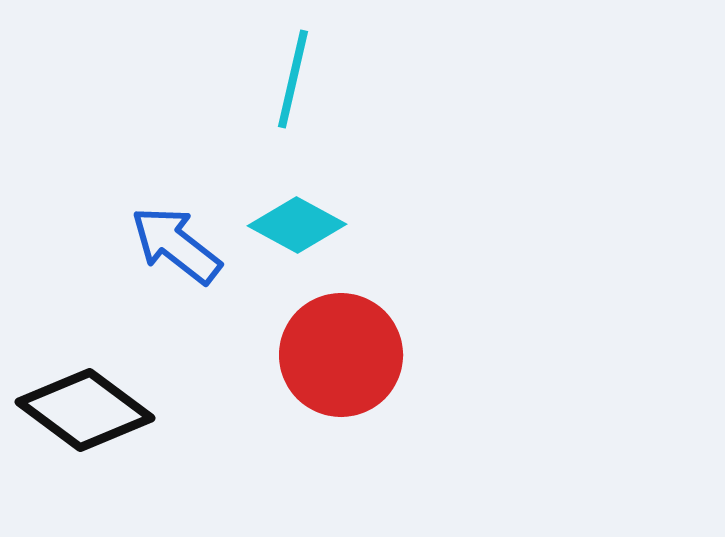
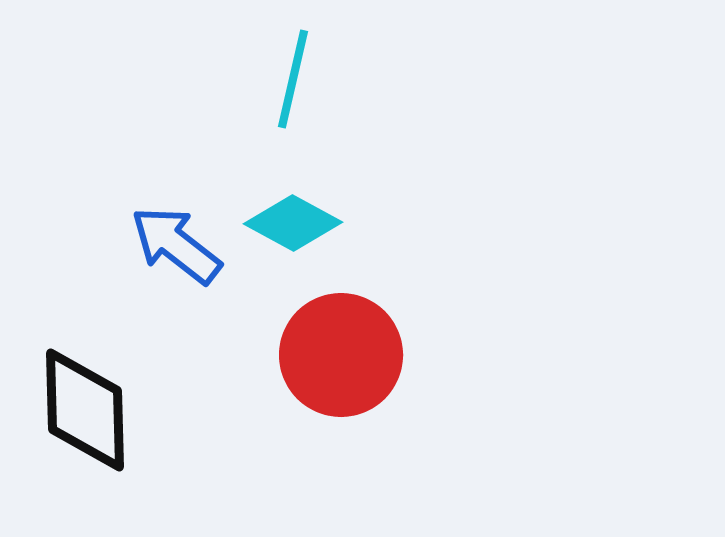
cyan diamond: moved 4 px left, 2 px up
black diamond: rotated 52 degrees clockwise
